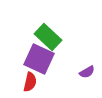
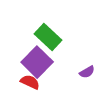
purple square: moved 2 px left, 3 px down; rotated 20 degrees clockwise
red semicircle: rotated 78 degrees counterclockwise
